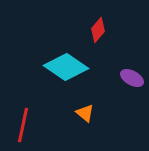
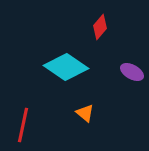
red diamond: moved 2 px right, 3 px up
purple ellipse: moved 6 px up
